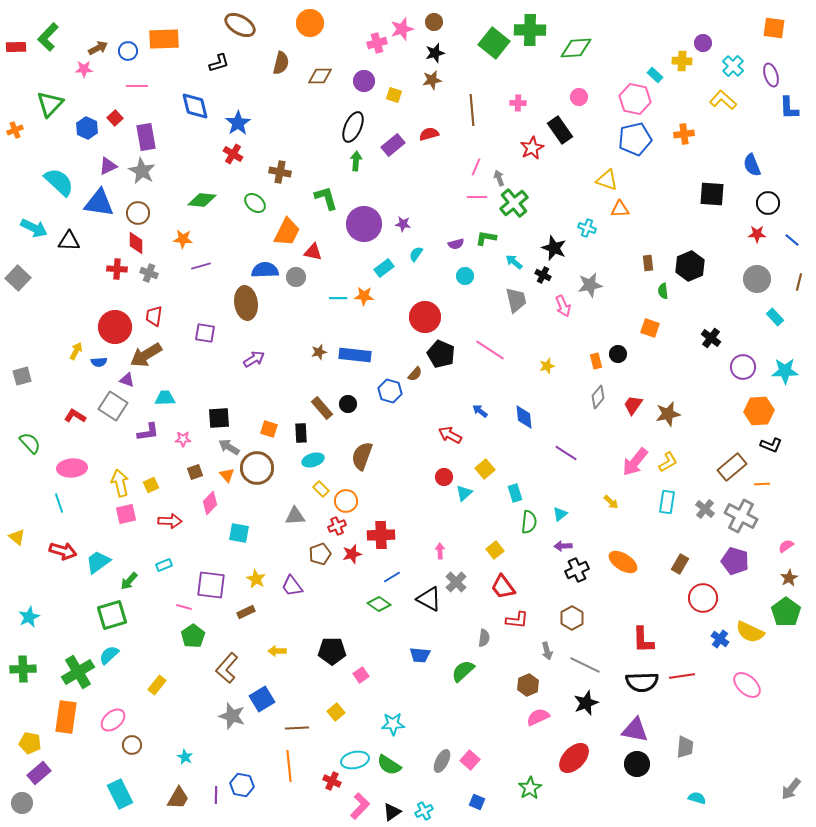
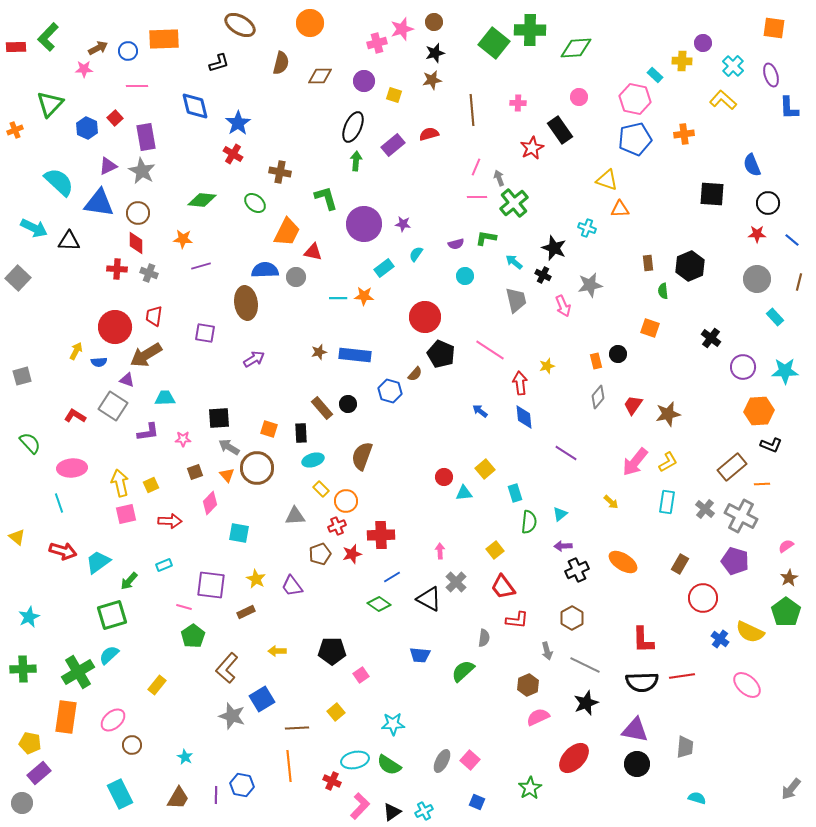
red arrow at (450, 435): moved 70 px right, 52 px up; rotated 55 degrees clockwise
cyan triangle at (464, 493): rotated 36 degrees clockwise
